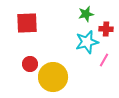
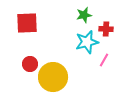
green star: moved 2 px left, 1 px down
